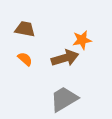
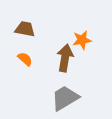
brown arrow: rotated 64 degrees counterclockwise
gray trapezoid: moved 1 px right, 1 px up
